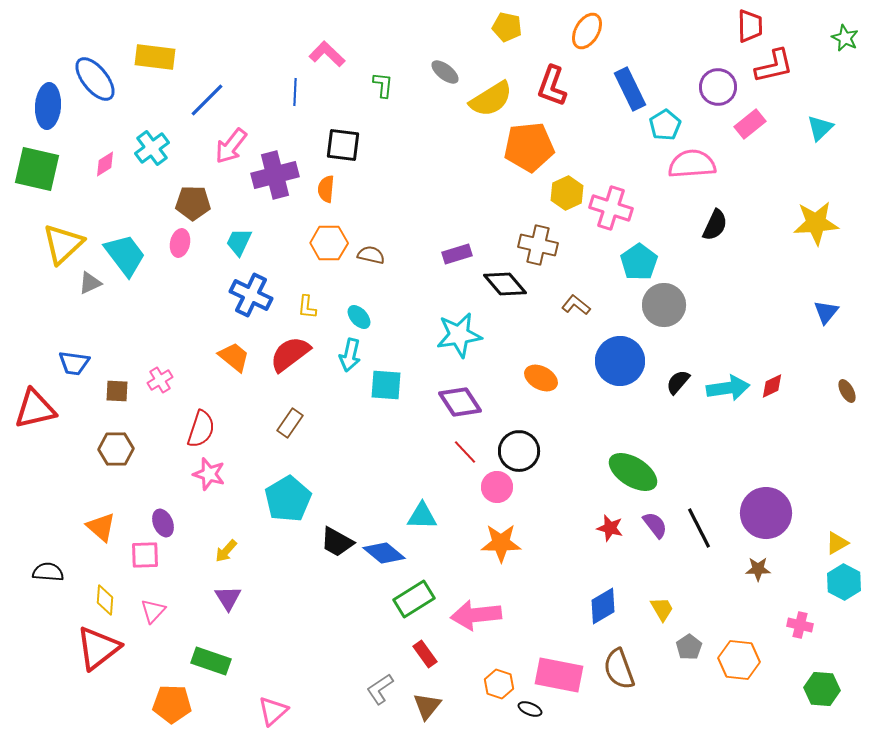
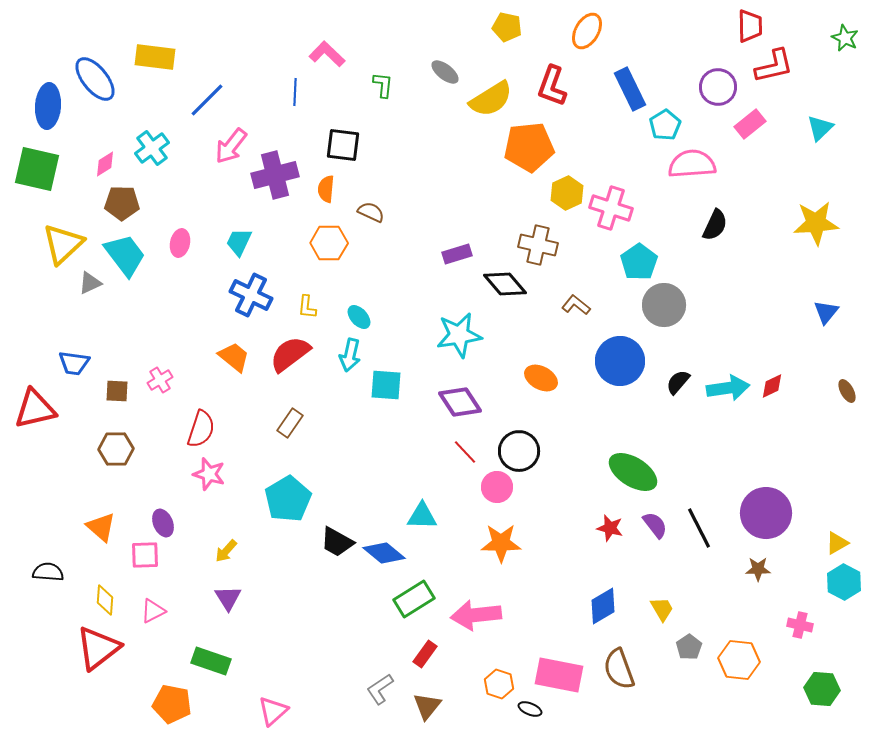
brown pentagon at (193, 203): moved 71 px left
brown semicircle at (371, 255): moved 43 px up; rotated 12 degrees clockwise
pink triangle at (153, 611): rotated 20 degrees clockwise
red rectangle at (425, 654): rotated 72 degrees clockwise
orange pentagon at (172, 704): rotated 9 degrees clockwise
